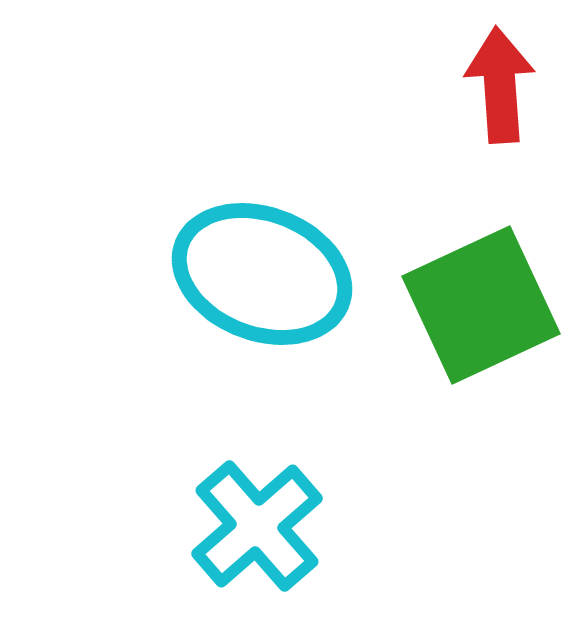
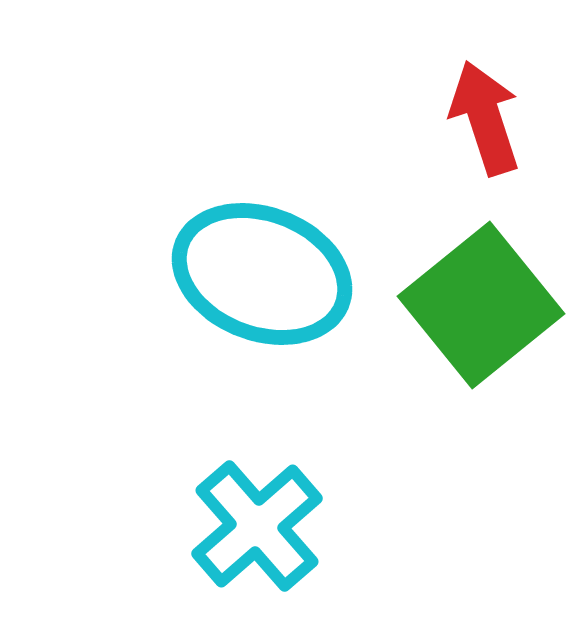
red arrow: moved 15 px left, 33 px down; rotated 14 degrees counterclockwise
green square: rotated 14 degrees counterclockwise
